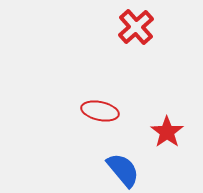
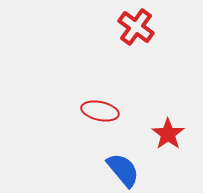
red cross: rotated 12 degrees counterclockwise
red star: moved 1 px right, 2 px down
